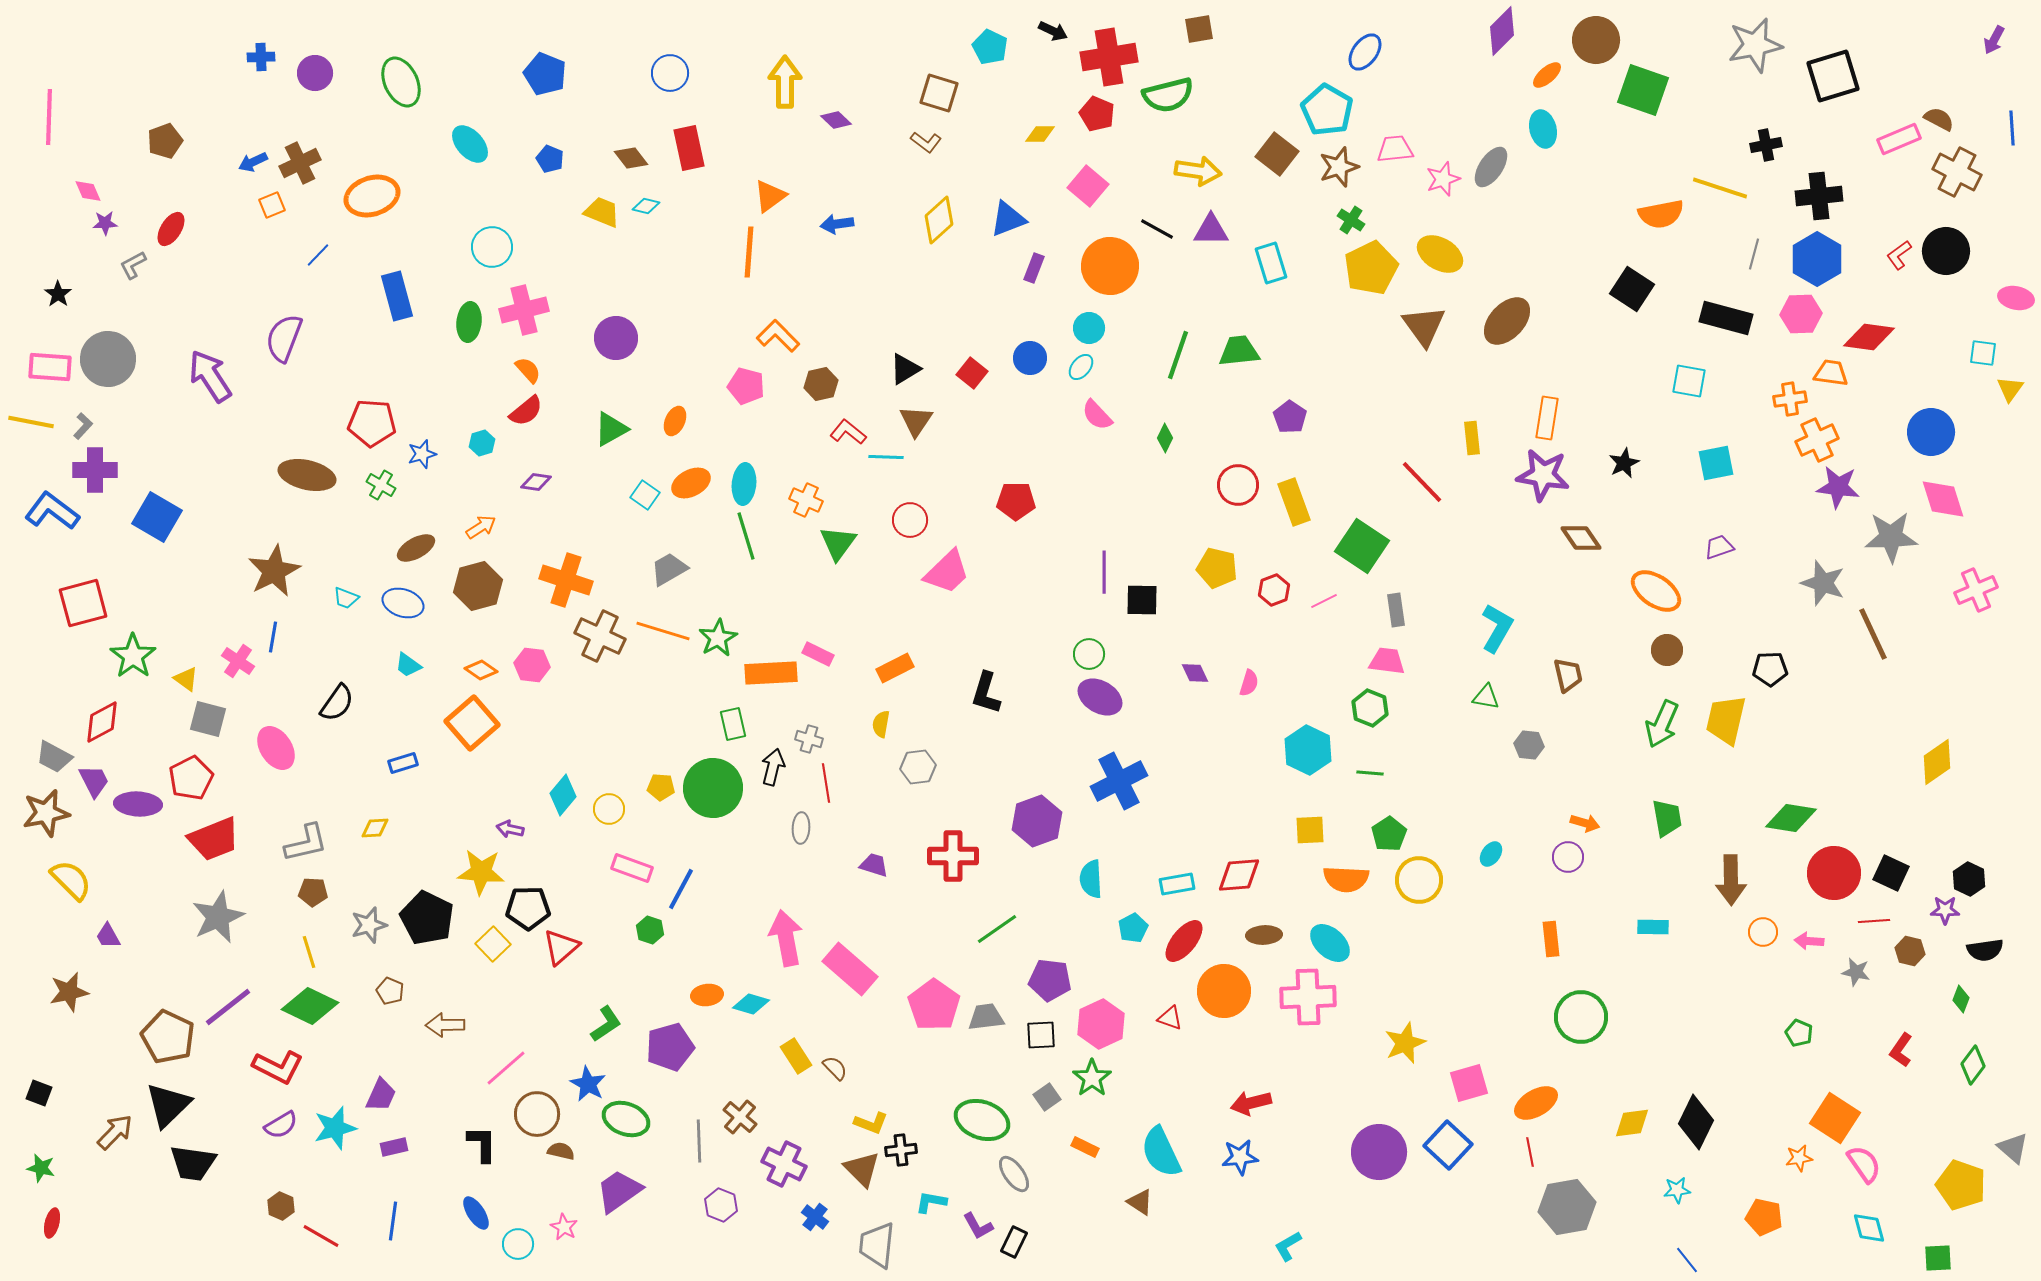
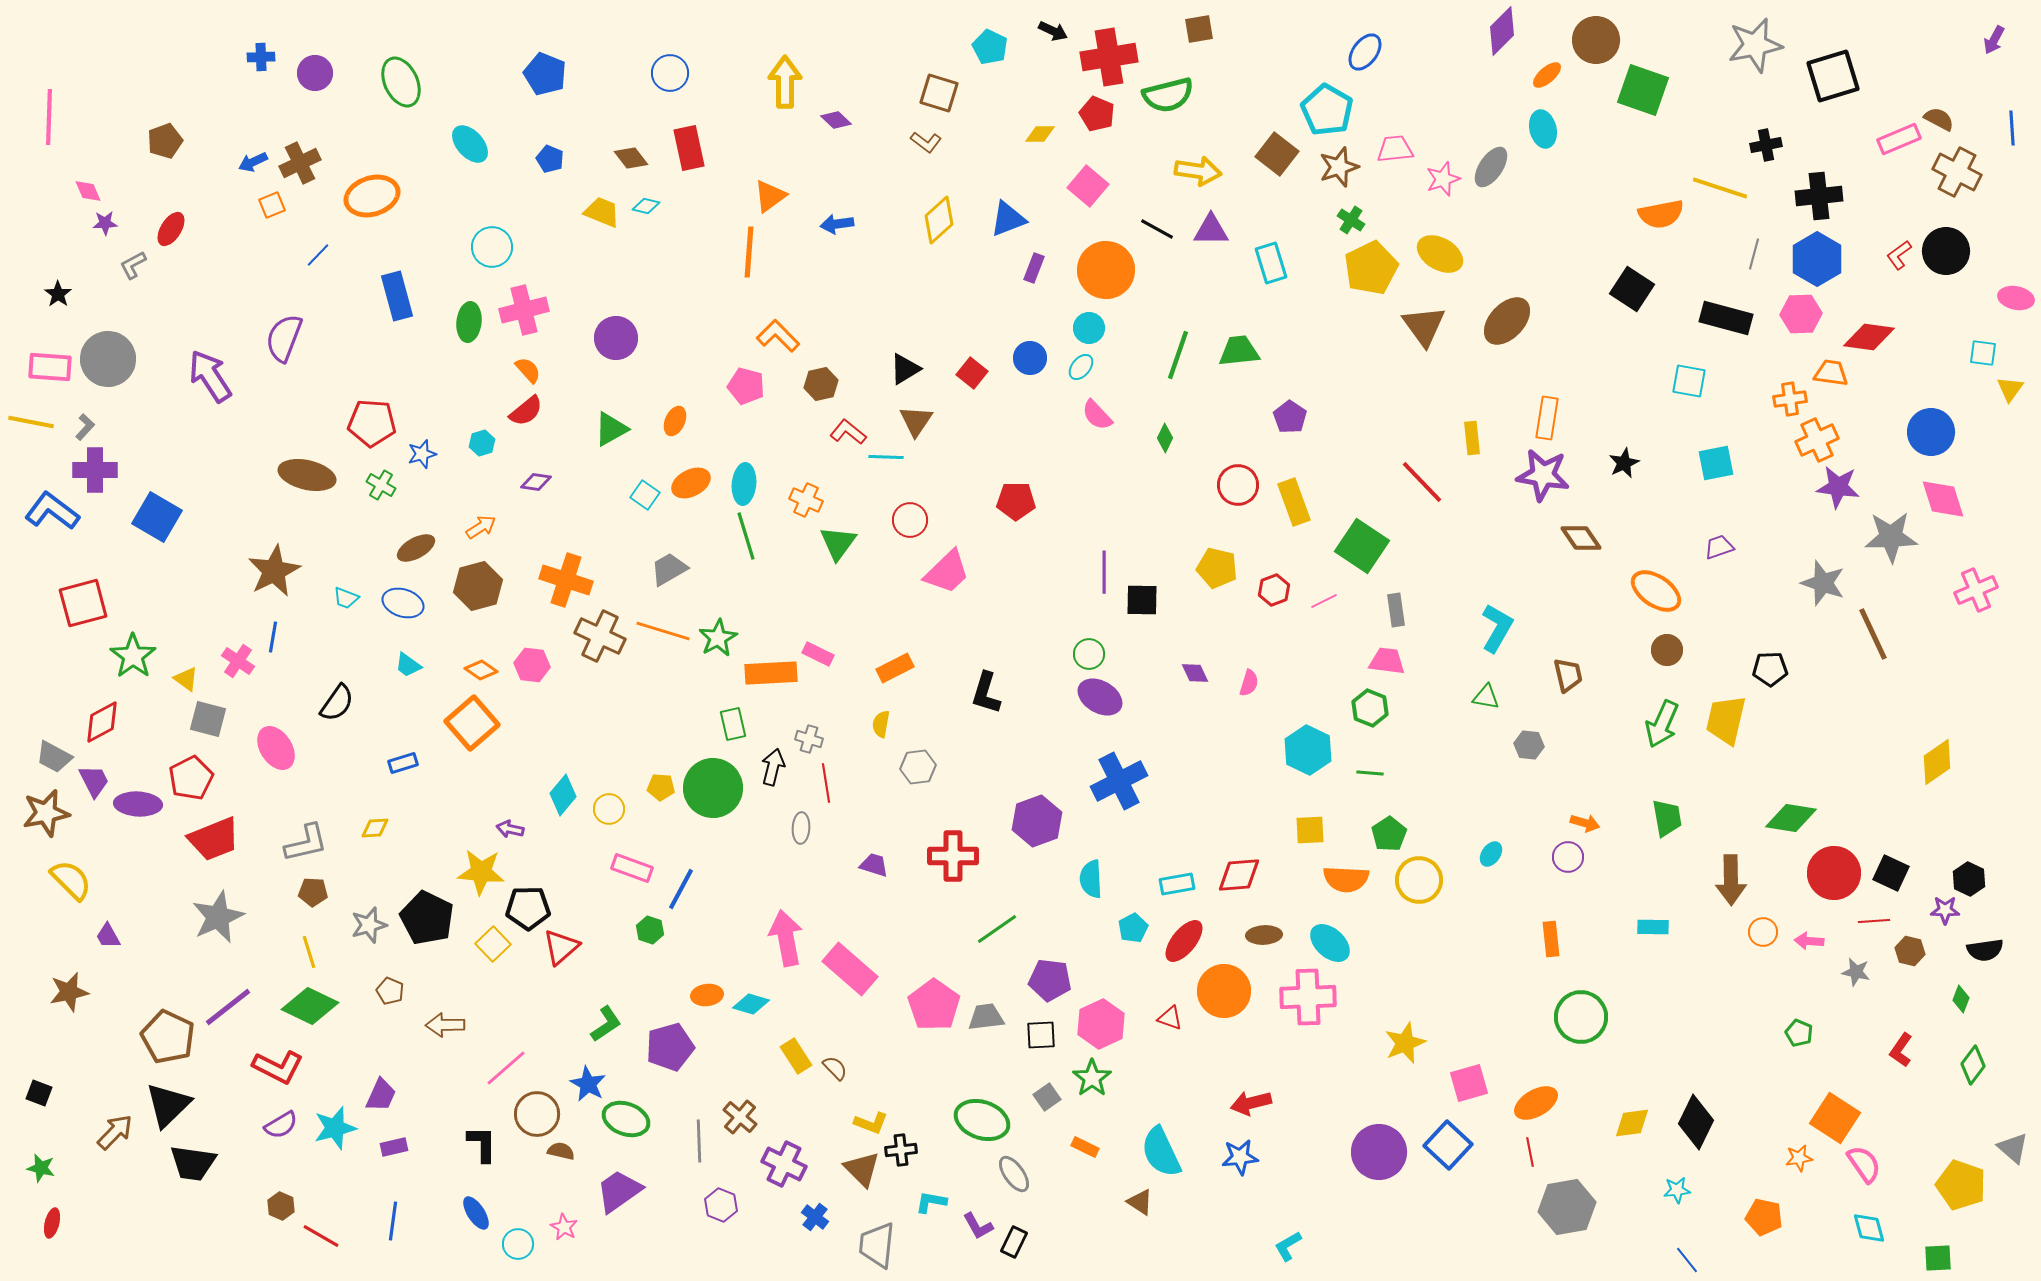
orange circle at (1110, 266): moved 4 px left, 4 px down
gray L-shape at (83, 426): moved 2 px right, 1 px down
